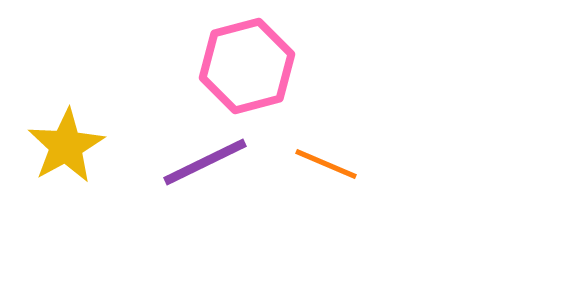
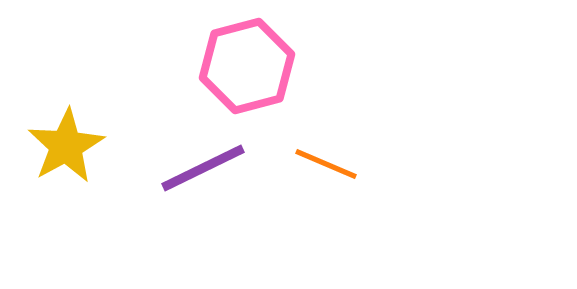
purple line: moved 2 px left, 6 px down
